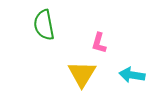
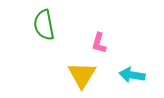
yellow triangle: moved 1 px down
